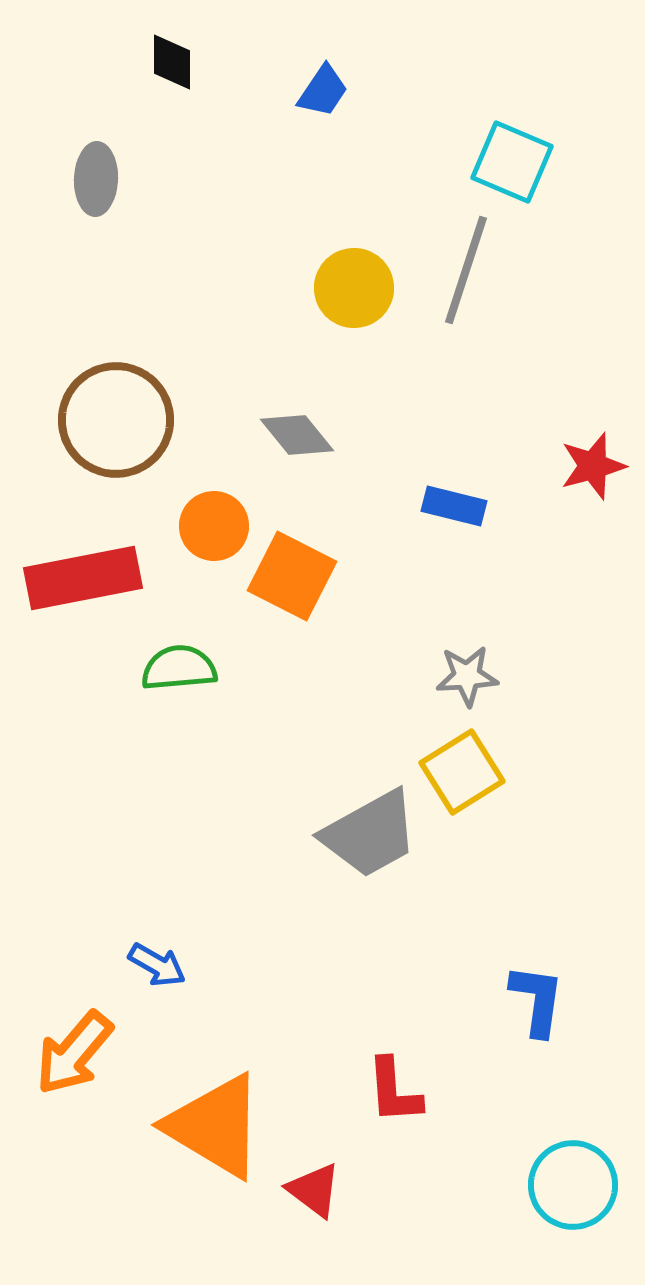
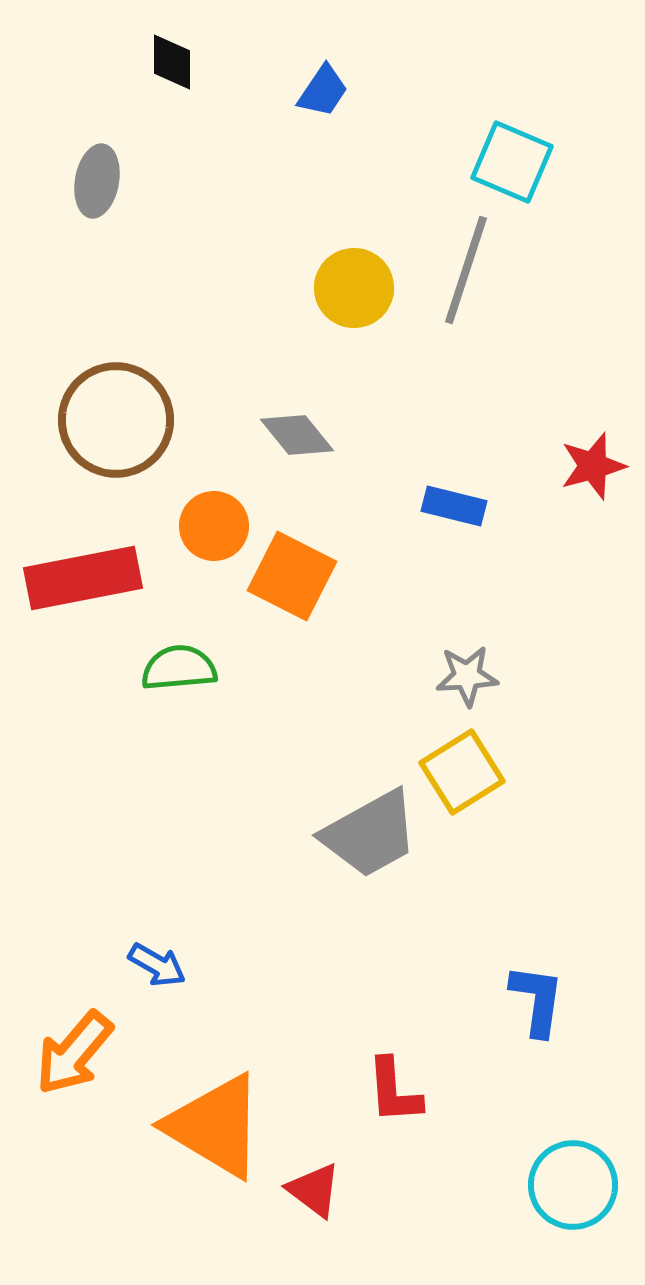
gray ellipse: moved 1 px right, 2 px down; rotated 8 degrees clockwise
